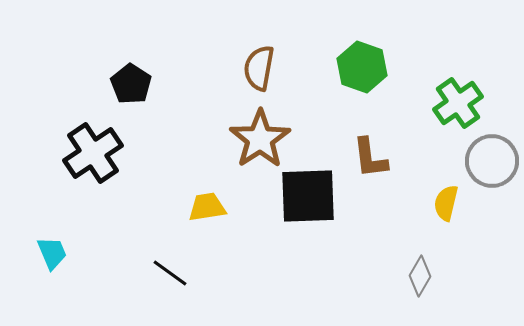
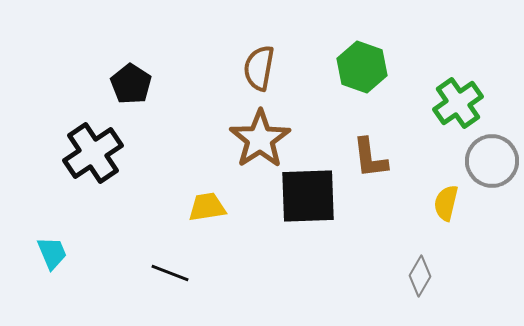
black line: rotated 15 degrees counterclockwise
